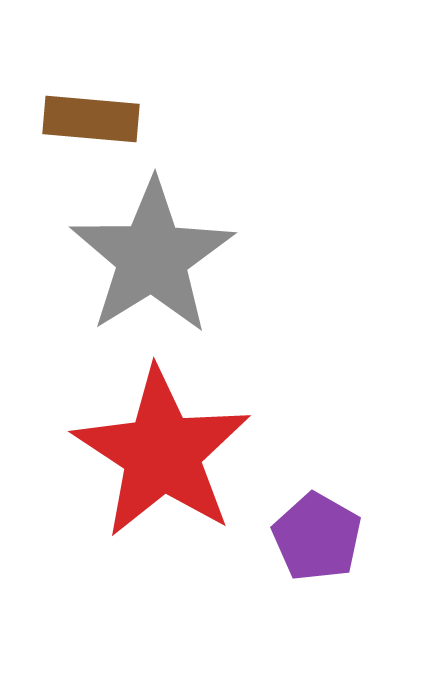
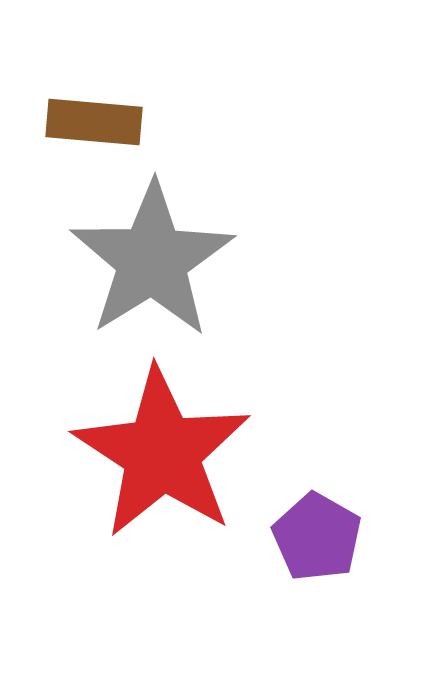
brown rectangle: moved 3 px right, 3 px down
gray star: moved 3 px down
